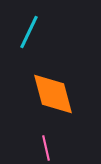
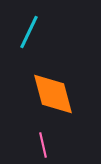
pink line: moved 3 px left, 3 px up
